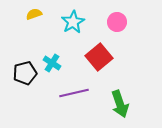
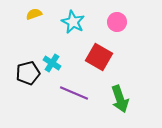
cyan star: rotated 15 degrees counterclockwise
red square: rotated 20 degrees counterclockwise
black pentagon: moved 3 px right
purple line: rotated 36 degrees clockwise
green arrow: moved 5 px up
